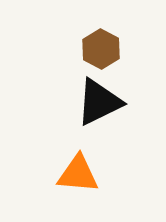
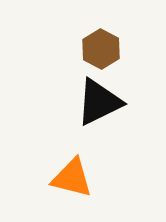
orange triangle: moved 6 px left, 4 px down; rotated 9 degrees clockwise
